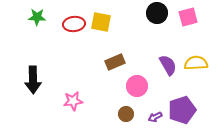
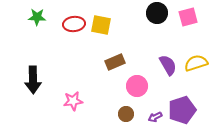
yellow square: moved 3 px down
yellow semicircle: rotated 15 degrees counterclockwise
